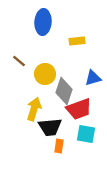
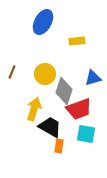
blue ellipse: rotated 25 degrees clockwise
brown line: moved 7 px left, 11 px down; rotated 72 degrees clockwise
black trapezoid: rotated 145 degrees counterclockwise
